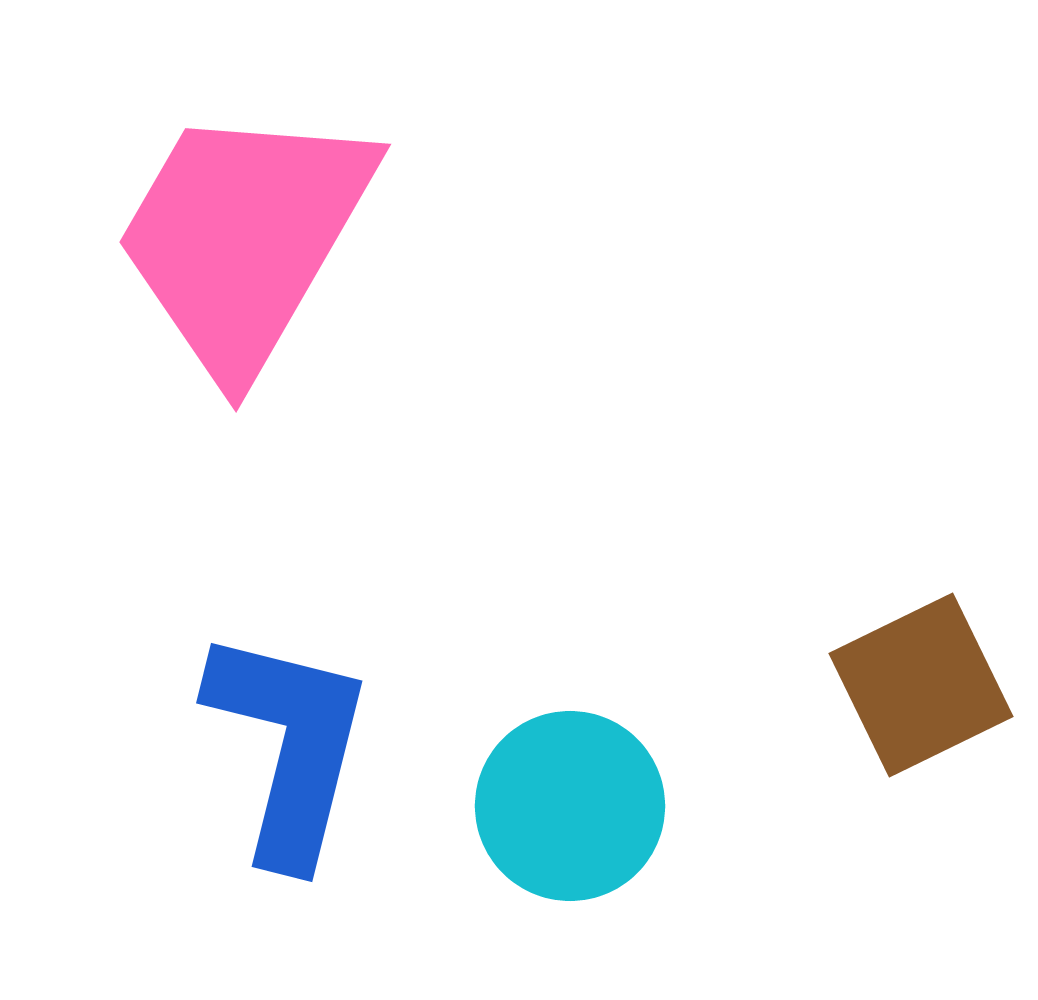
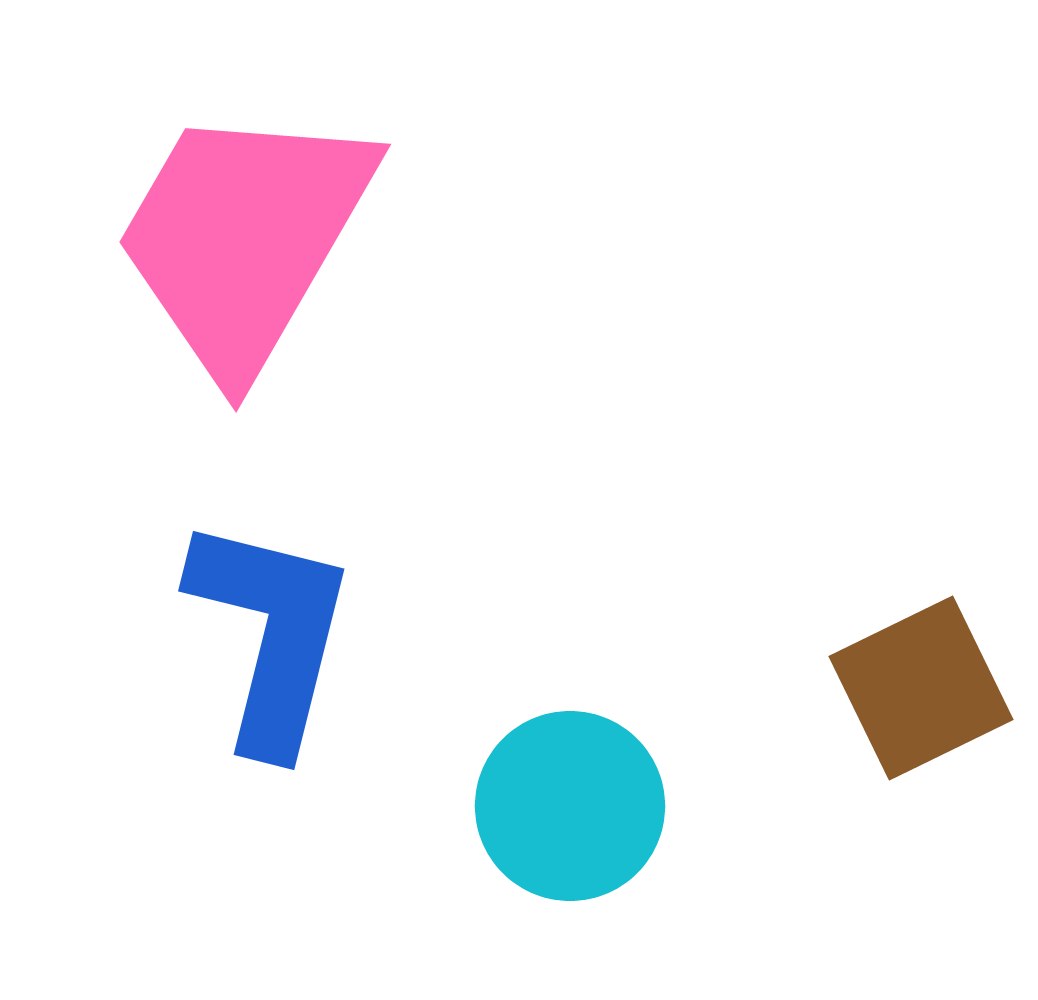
brown square: moved 3 px down
blue L-shape: moved 18 px left, 112 px up
